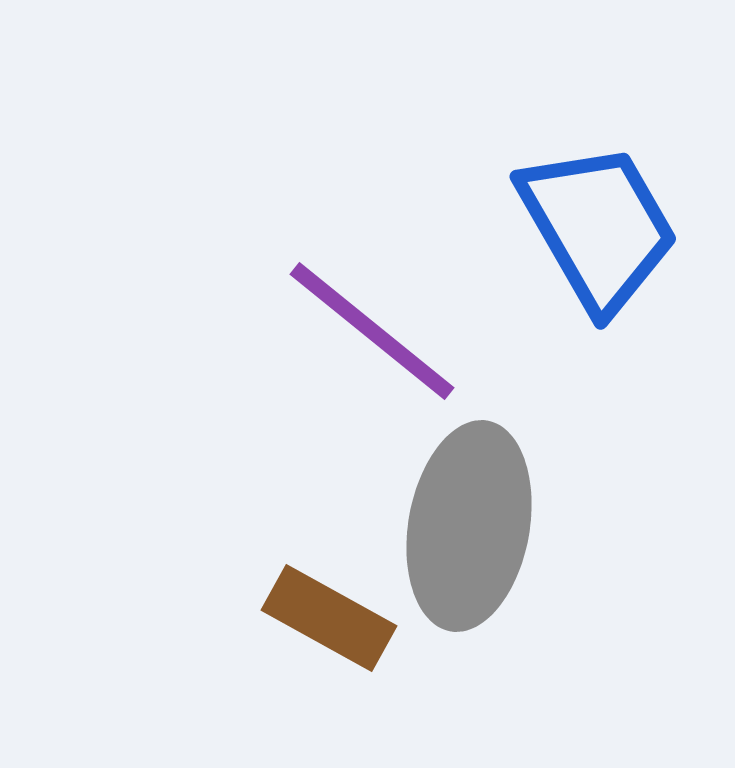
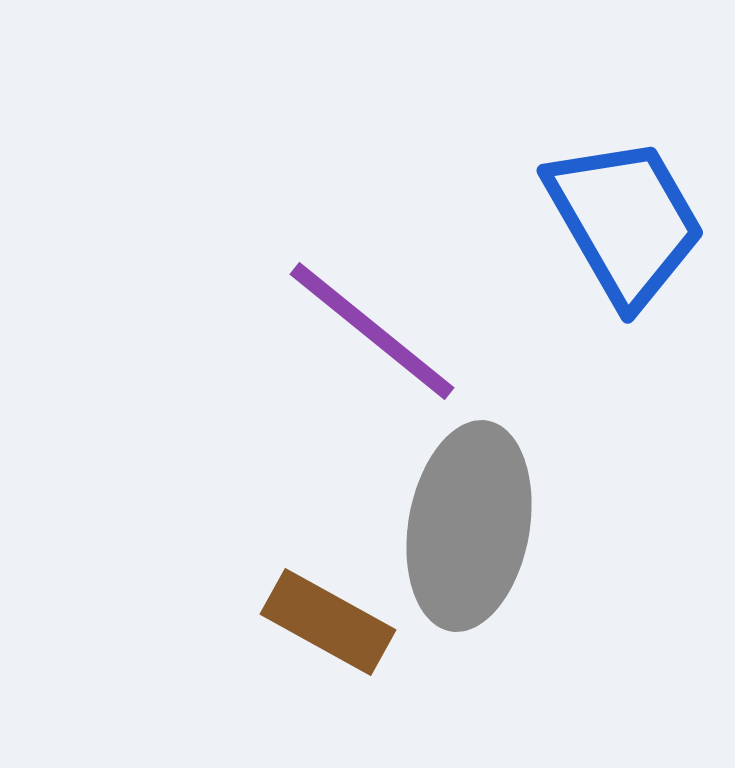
blue trapezoid: moved 27 px right, 6 px up
brown rectangle: moved 1 px left, 4 px down
